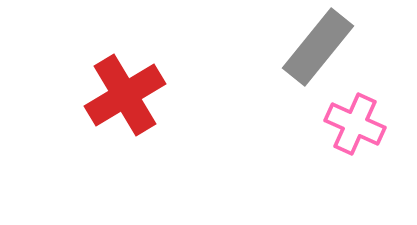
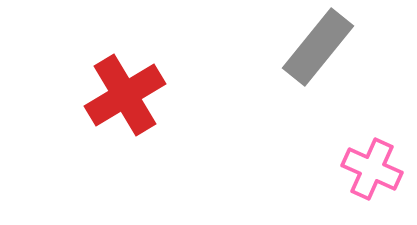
pink cross: moved 17 px right, 45 px down
